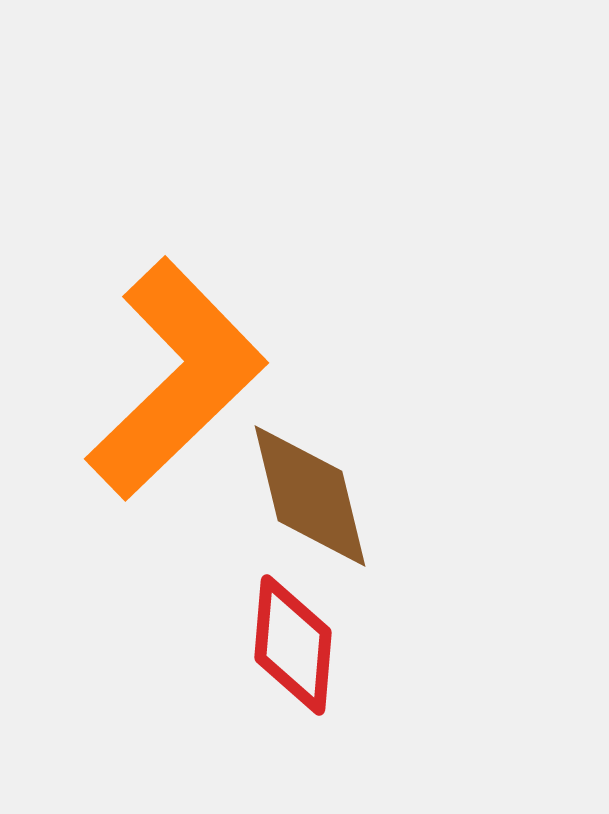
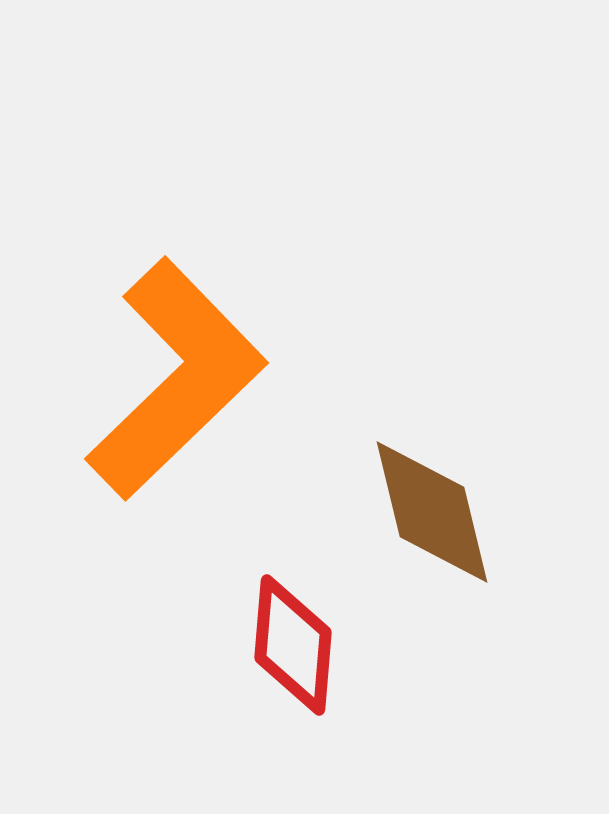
brown diamond: moved 122 px right, 16 px down
